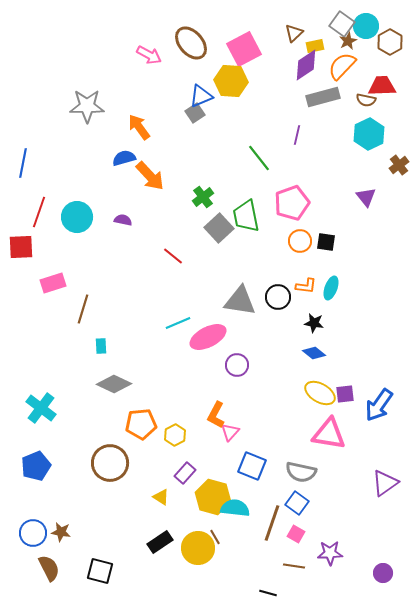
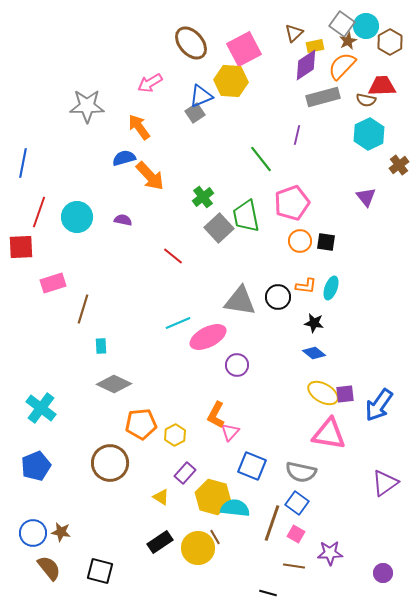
pink arrow at (149, 55): moved 1 px right, 28 px down; rotated 120 degrees clockwise
green line at (259, 158): moved 2 px right, 1 px down
yellow ellipse at (320, 393): moved 3 px right
brown semicircle at (49, 568): rotated 12 degrees counterclockwise
